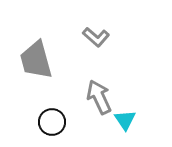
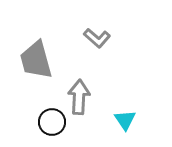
gray L-shape: moved 1 px right, 1 px down
gray arrow: moved 20 px left; rotated 28 degrees clockwise
